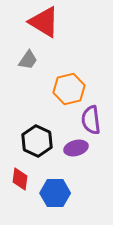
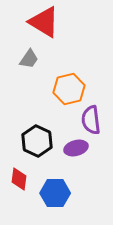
gray trapezoid: moved 1 px right, 1 px up
red diamond: moved 1 px left
